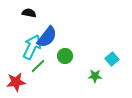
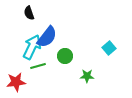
black semicircle: rotated 120 degrees counterclockwise
cyan square: moved 3 px left, 11 px up
green line: rotated 28 degrees clockwise
green star: moved 8 px left
